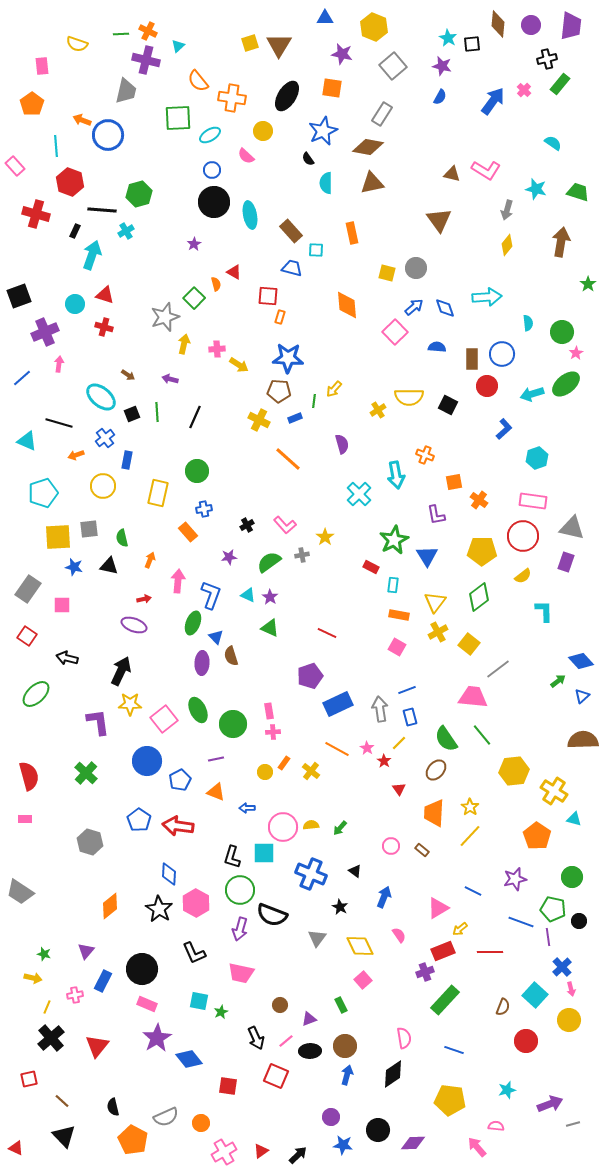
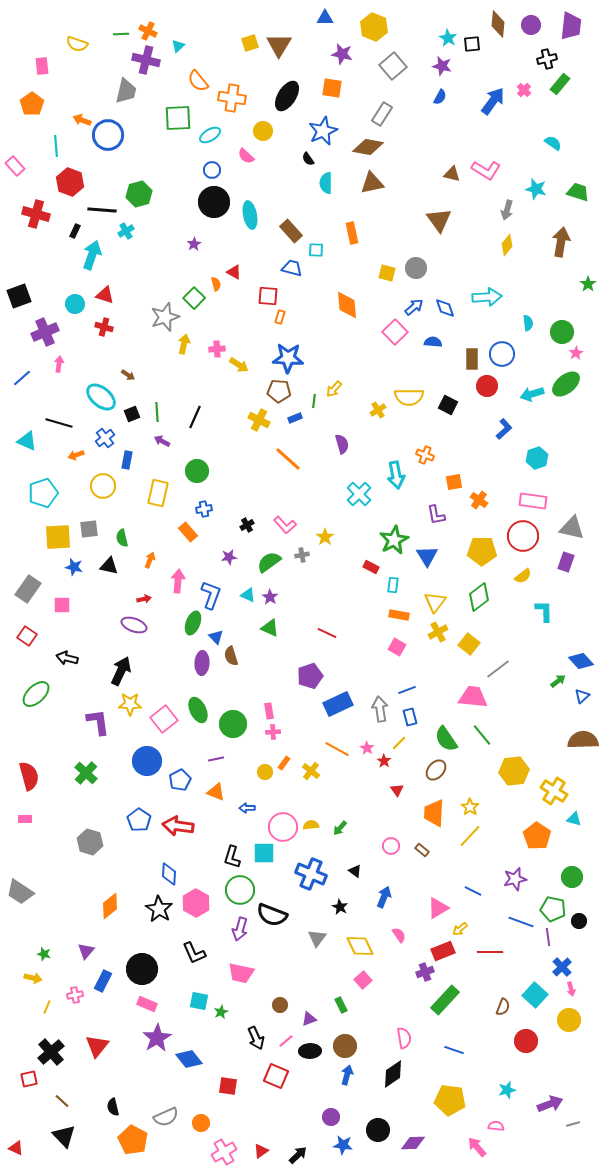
blue semicircle at (437, 347): moved 4 px left, 5 px up
purple arrow at (170, 379): moved 8 px left, 62 px down; rotated 14 degrees clockwise
red triangle at (399, 789): moved 2 px left, 1 px down
black cross at (51, 1038): moved 14 px down
